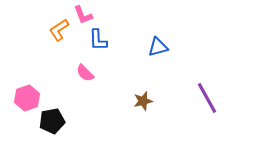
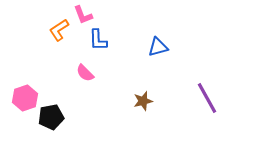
pink hexagon: moved 2 px left
black pentagon: moved 1 px left, 4 px up
